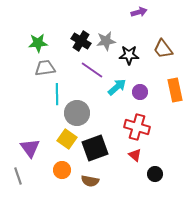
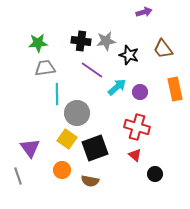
purple arrow: moved 5 px right
black cross: rotated 24 degrees counterclockwise
black star: rotated 18 degrees clockwise
orange rectangle: moved 1 px up
